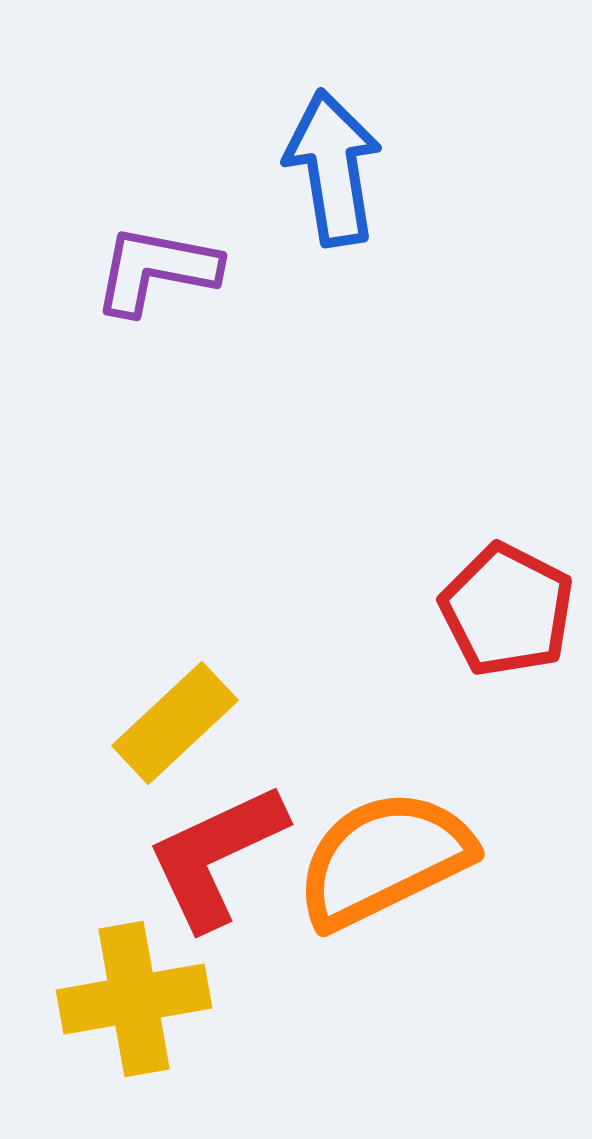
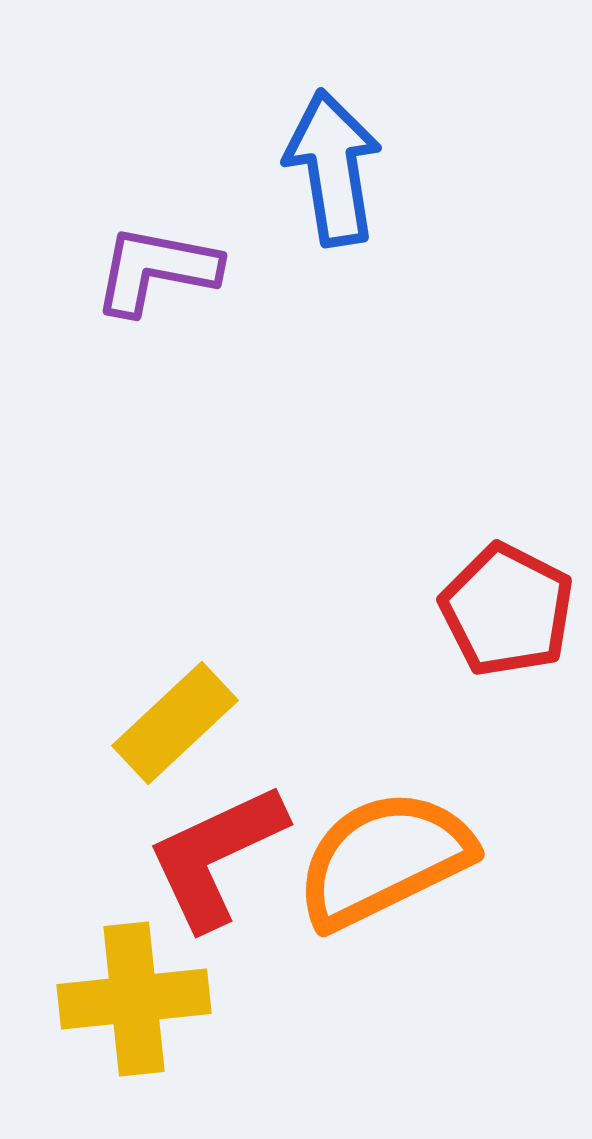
yellow cross: rotated 4 degrees clockwise
